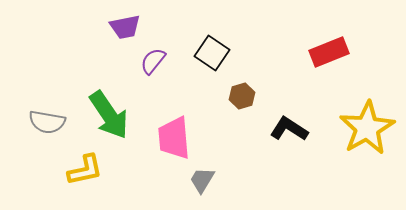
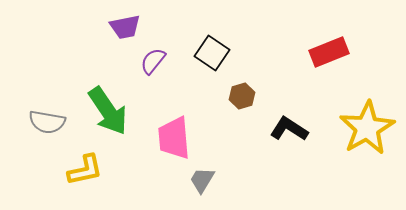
green arrow: moved 1 px left, 4 px up
